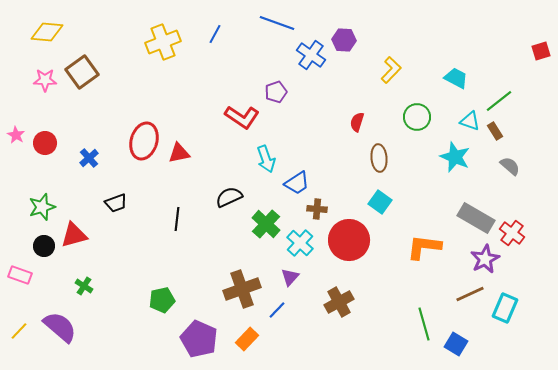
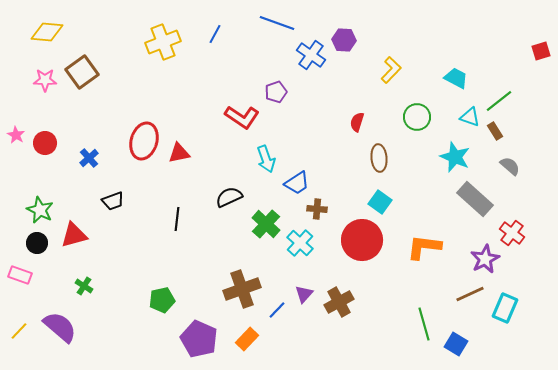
cyan triangle at (470, 121): moved 4 px up
black trapezoid at (116, 203): moved 3 px left, 2 px up
green star at (42, 207): moved 2 px left, 3 px down; rotated 28 degrees counterclockwise
gray rectangle at (476, 218): moved 1 px left, 19 px up; rotated 12 degrees clockwise
red circle at (349, 240): moved 13 px right
black circle at (44, 246): moved 7 px left, 3 px up
purple triangle at (290, 277): moved 14 px right, 17 px down
